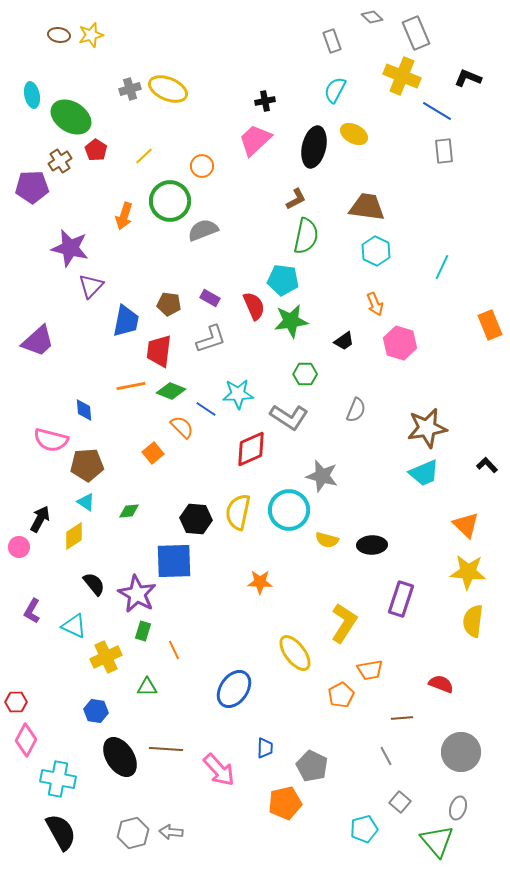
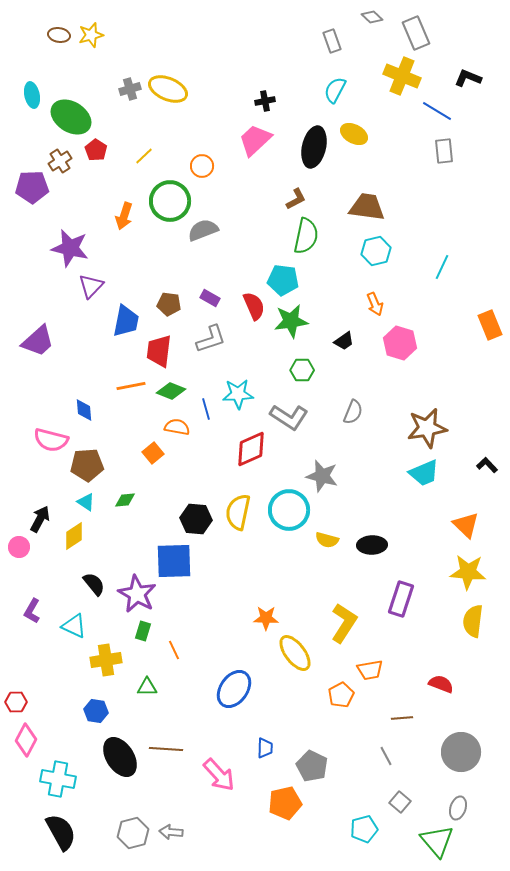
cyan hexagon at (376, 251): rotated 20 degrees clockwise
green hexagon at (305, 374): moved 3 px left, 4 px up
blue line at (206, 409): rotated 40 degrees clockwise
gray semicircle at (356, 410): moved 3 px left, 2 px down
orange semicircle at (182, 427): moved 5 px left; rotated 35 degrees counterclockwise
green diamond at (129, 511): moved 4 px left, 11 px up
orange star at (260, 582): moved 6 px right, 36 px down
yellow cross at (106, 657): moved 3 px down; rotated 16 degrees clockwise
pink arrow at (219, 770): moved 5 px down
